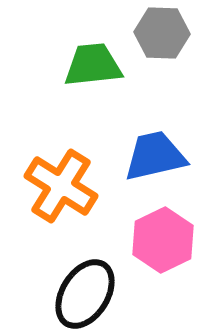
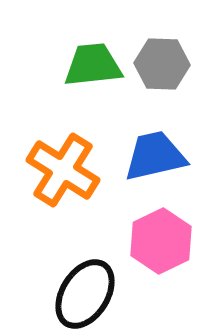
gray hexagon: moved 31 px down
orange cross: moved 2 px right, 16 px up
pink hexagon: moved 2 px left, 1 px down
